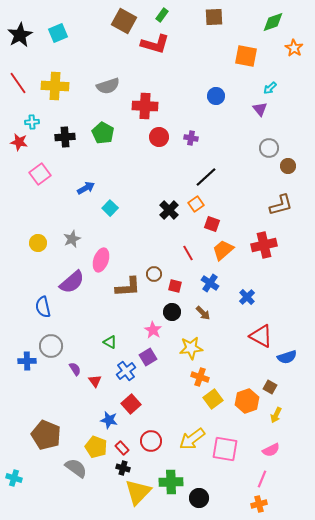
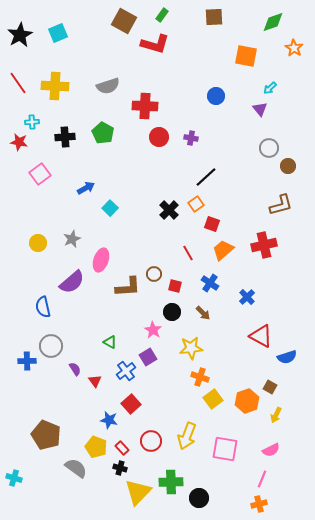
yellow arrow at (192, 439): moved 5 px left, 3 px up; rotated 32 degrees counterclockwise
black cross at (123, 468): moved 3 px left
